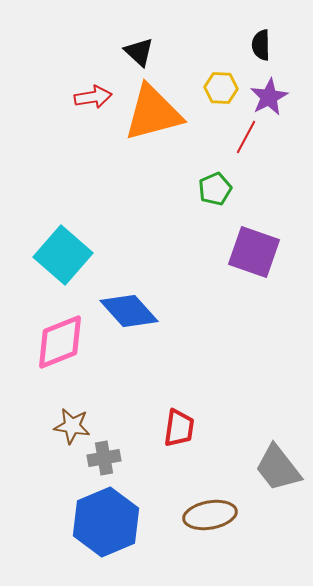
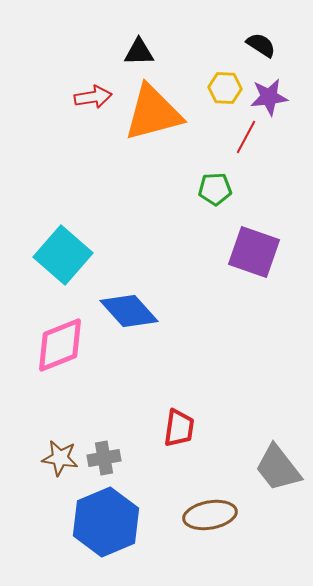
black semicircle: rotated 124 degrees clockwise
black triangle: rotated 44 degrees counterclockwise
yellow hexagon: moved 4 px right
purple star: rotated 21 degrees clockwise
green pentagon: rotated 20 degrees clockwise
pink diamond: moved 3 px down
brown star: moved 12 px left, 32 px down
